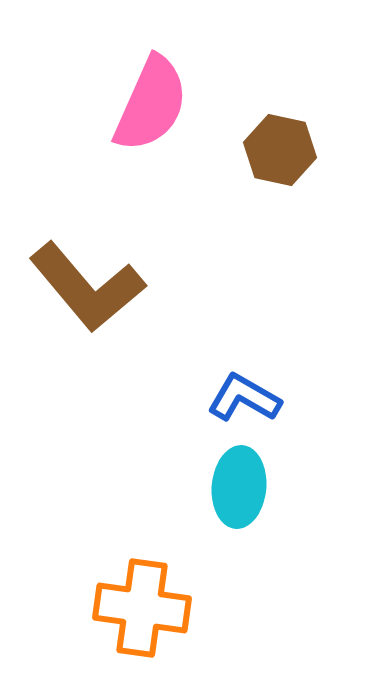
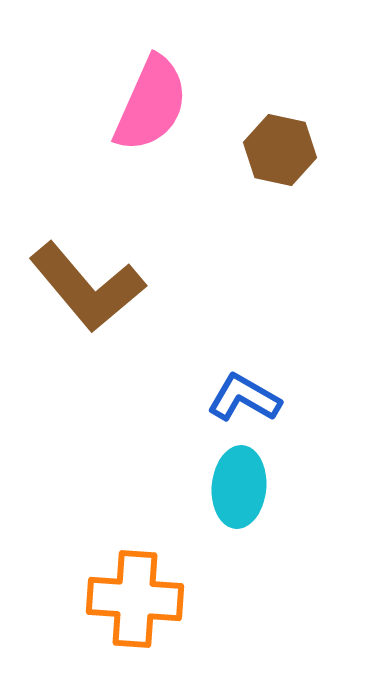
orange cross: moved 7 px left, 9 px up; rotated 4 degrees counterclockwise
